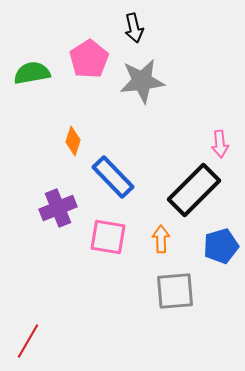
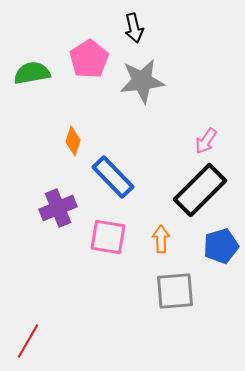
pink arrow: moved 14 px left, 3 px up; rotated 40 degrees clockwise
black rectangle: moved 6 px right
